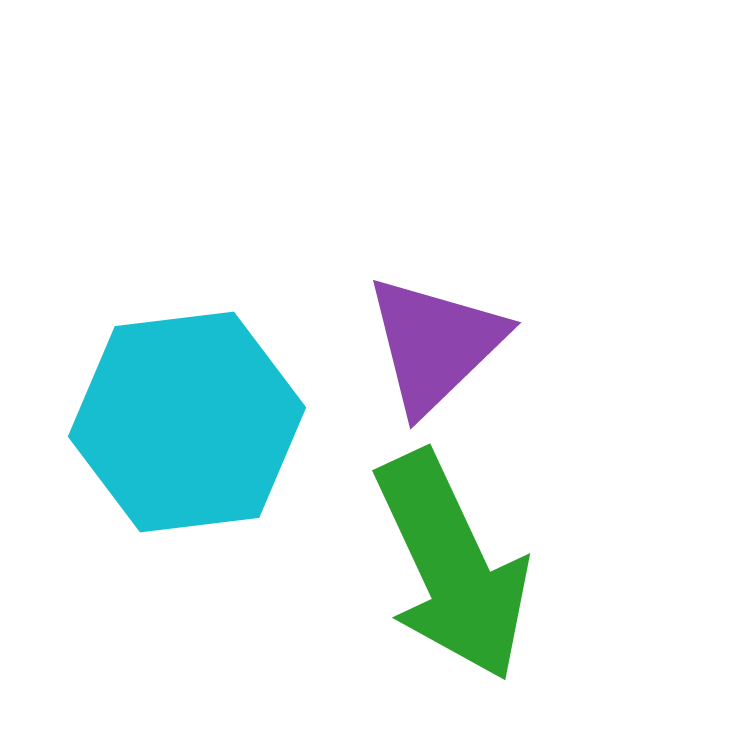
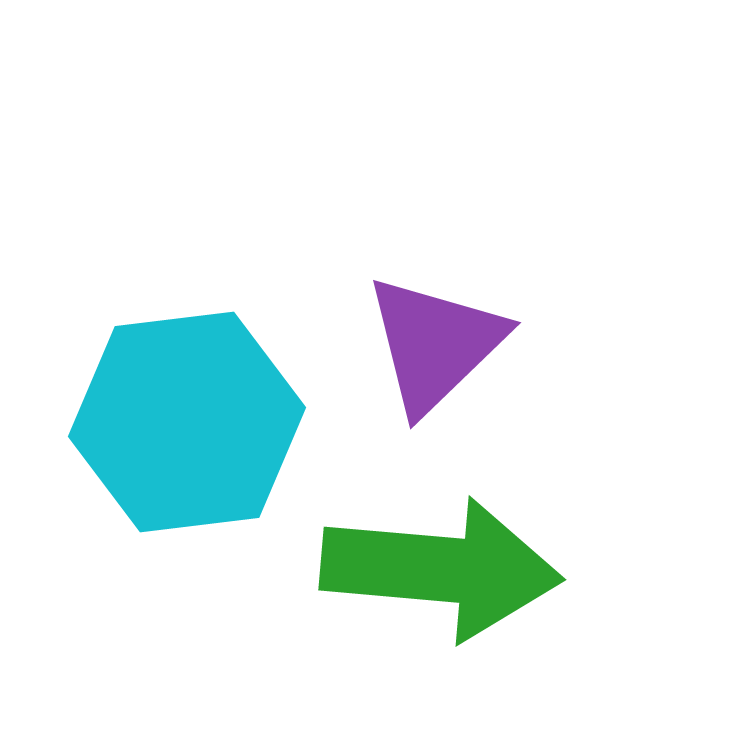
green arrow: moved 11 px left, 3 px down; rotated 60 degrees counterclockwise
